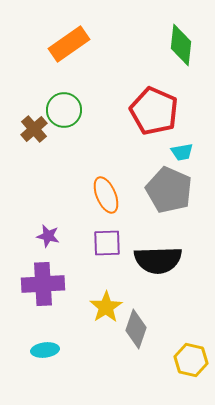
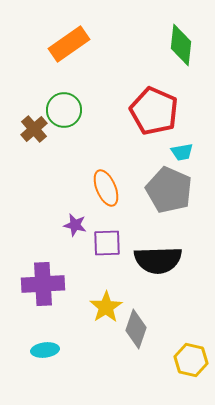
orange ellipse: moved 7 px up
purple star: moved 27 px right, 11 px up
